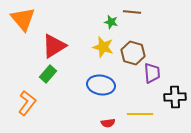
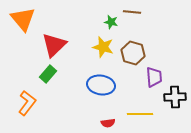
red triangle: moved 1 px up; rotated 12 degrees counterclockwise
purple trapezoid: moved 2 px right, 4 px down
